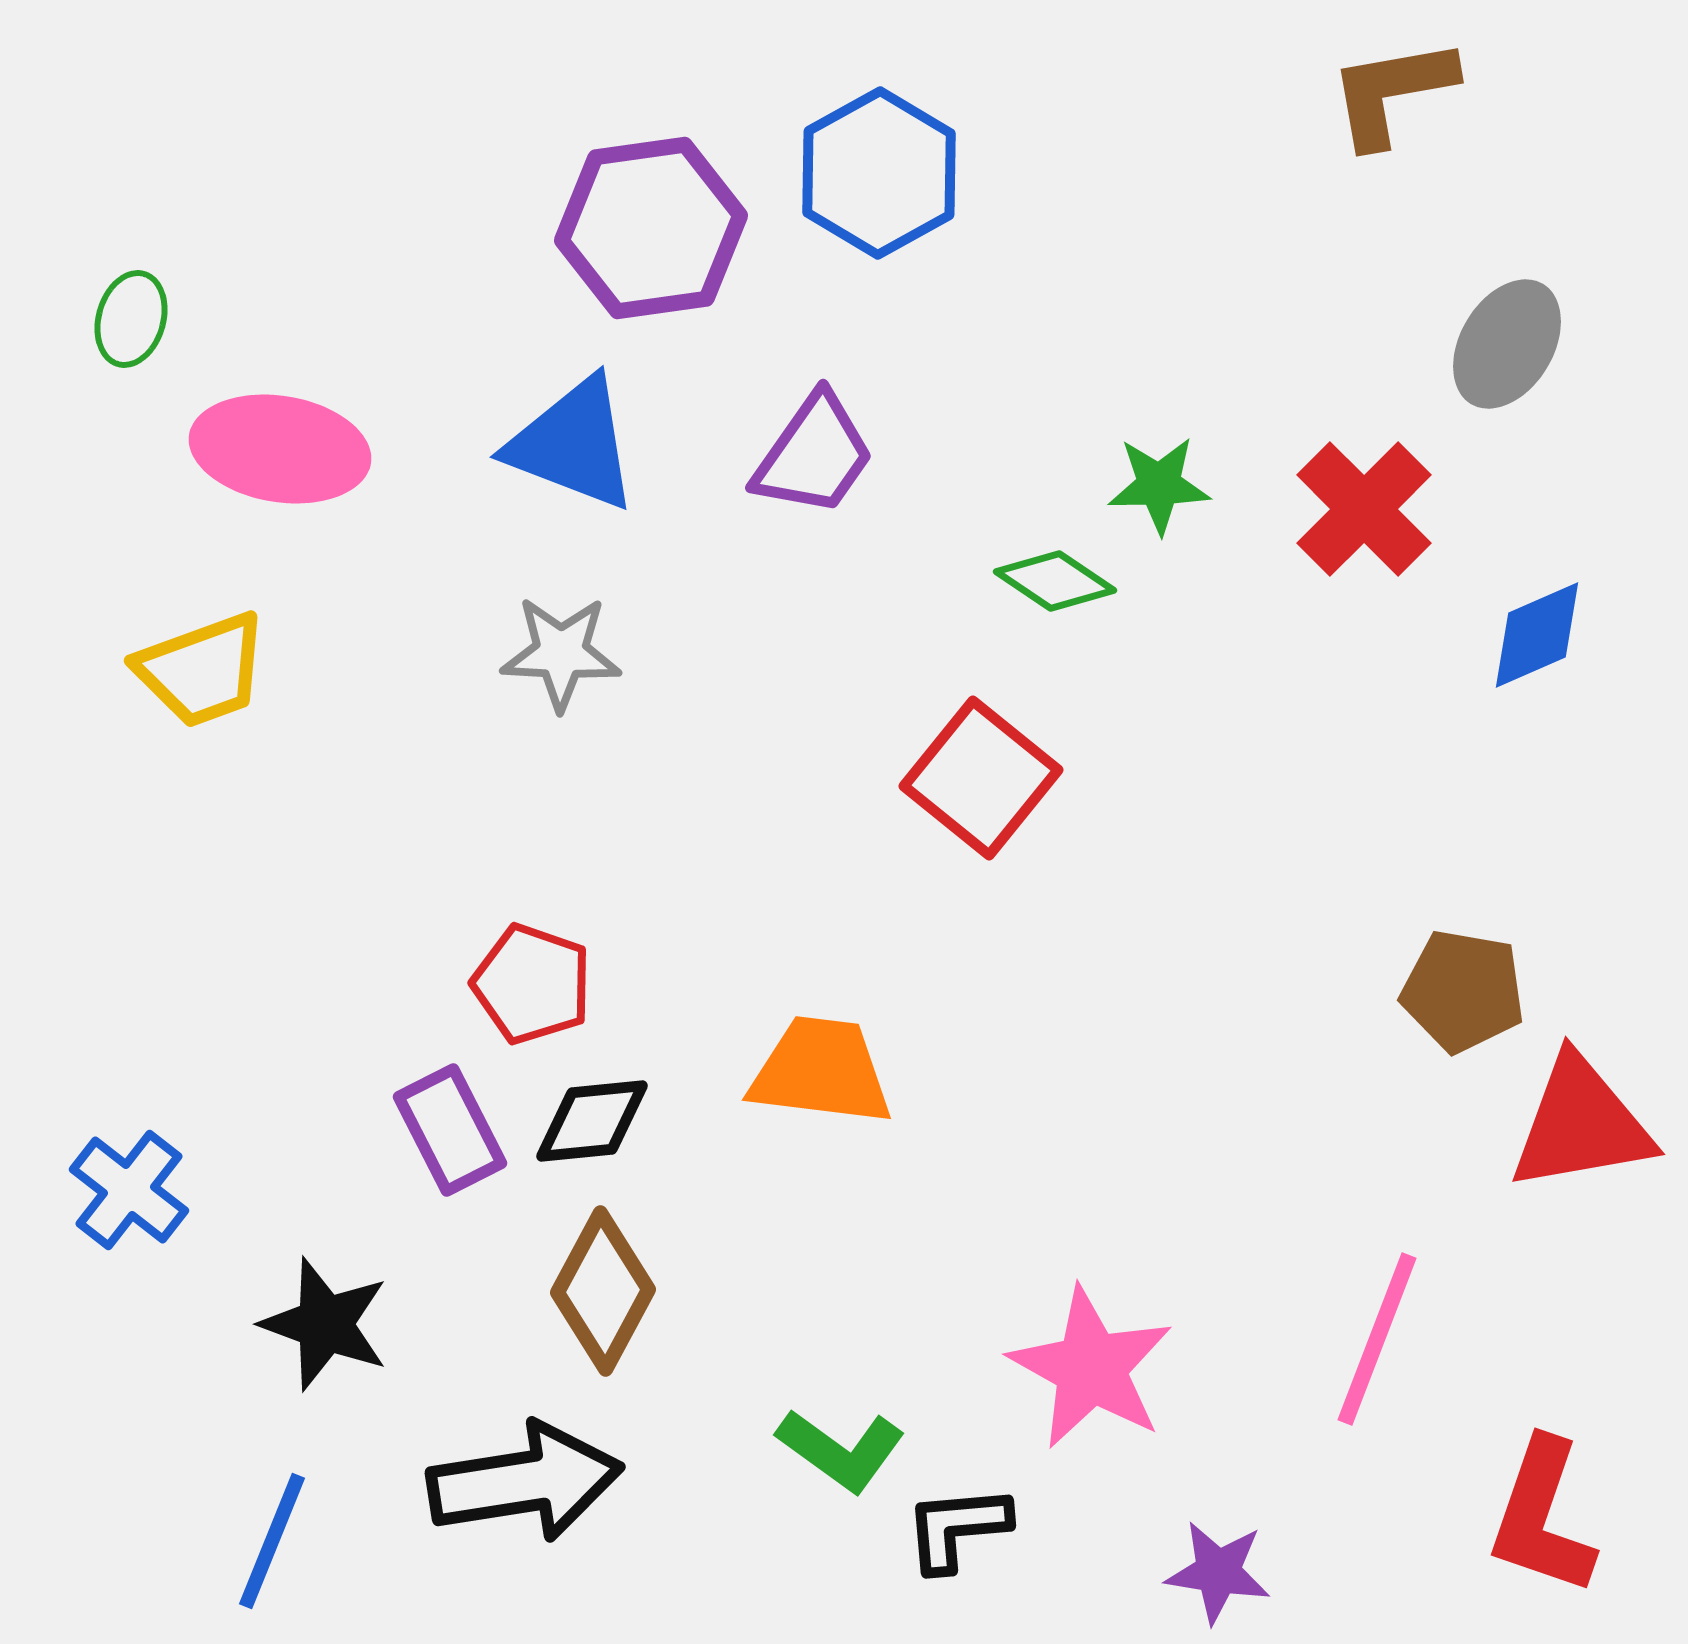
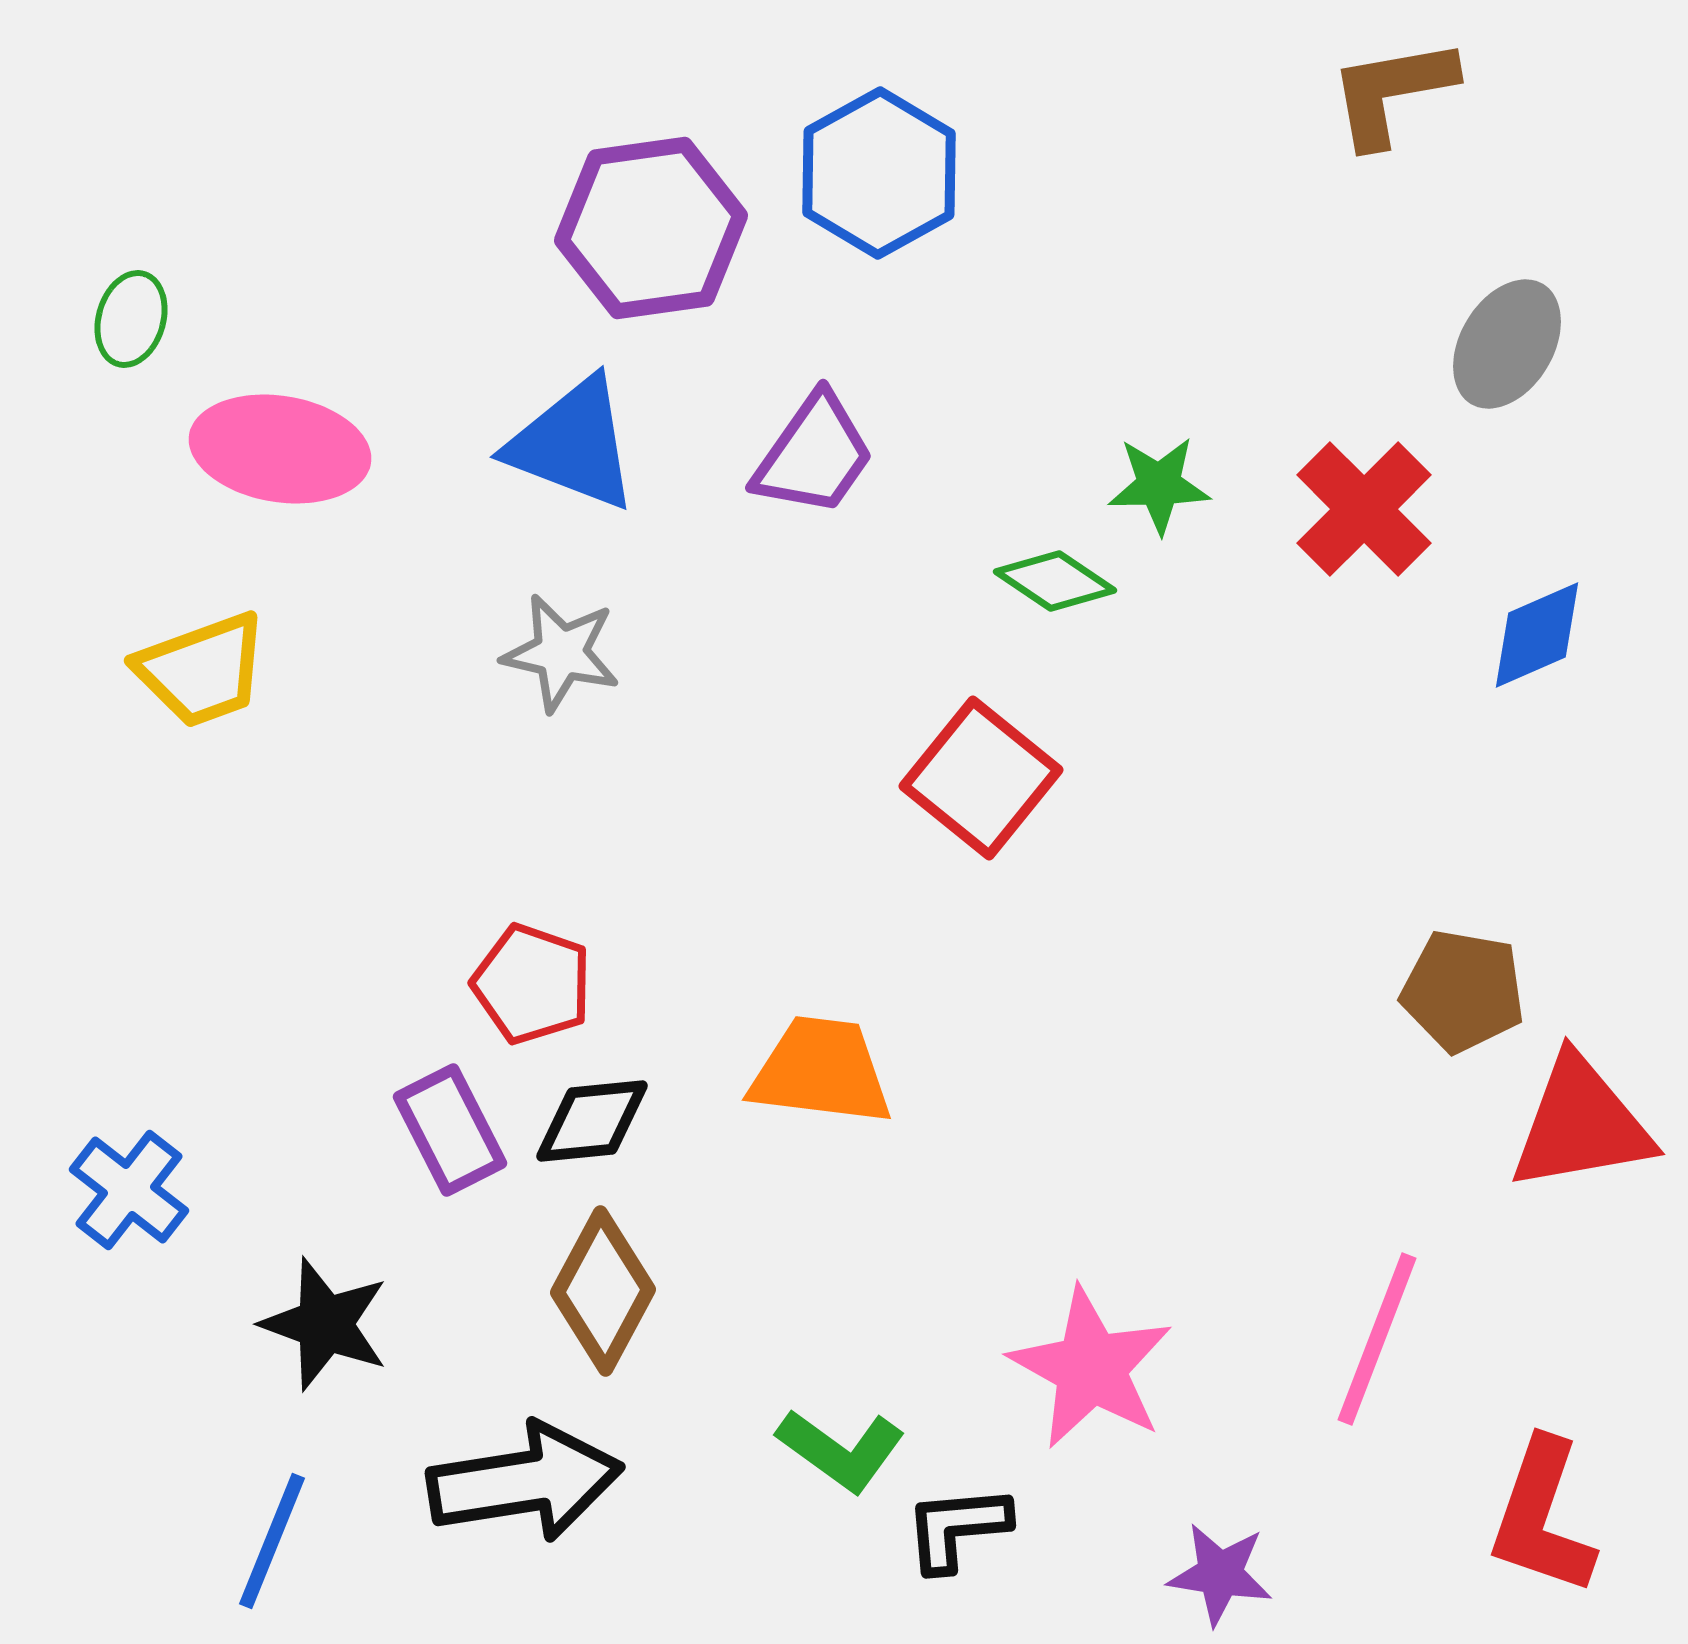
gray star: rotated 10 degrees clockwise
purple star: moved 2 px right, 2 px down
